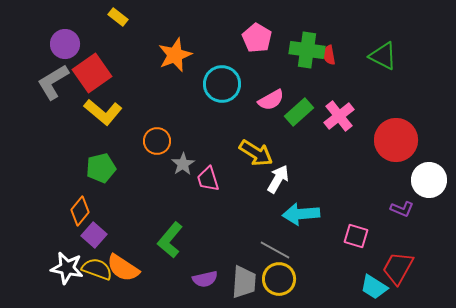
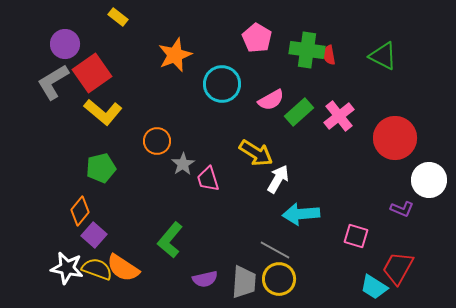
red circle: moved 1 px left, 2 px up
